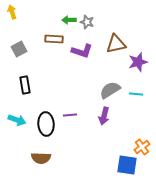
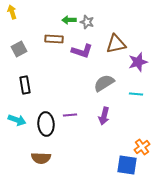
gray semicircle: moved 6 px left, 7 px up
